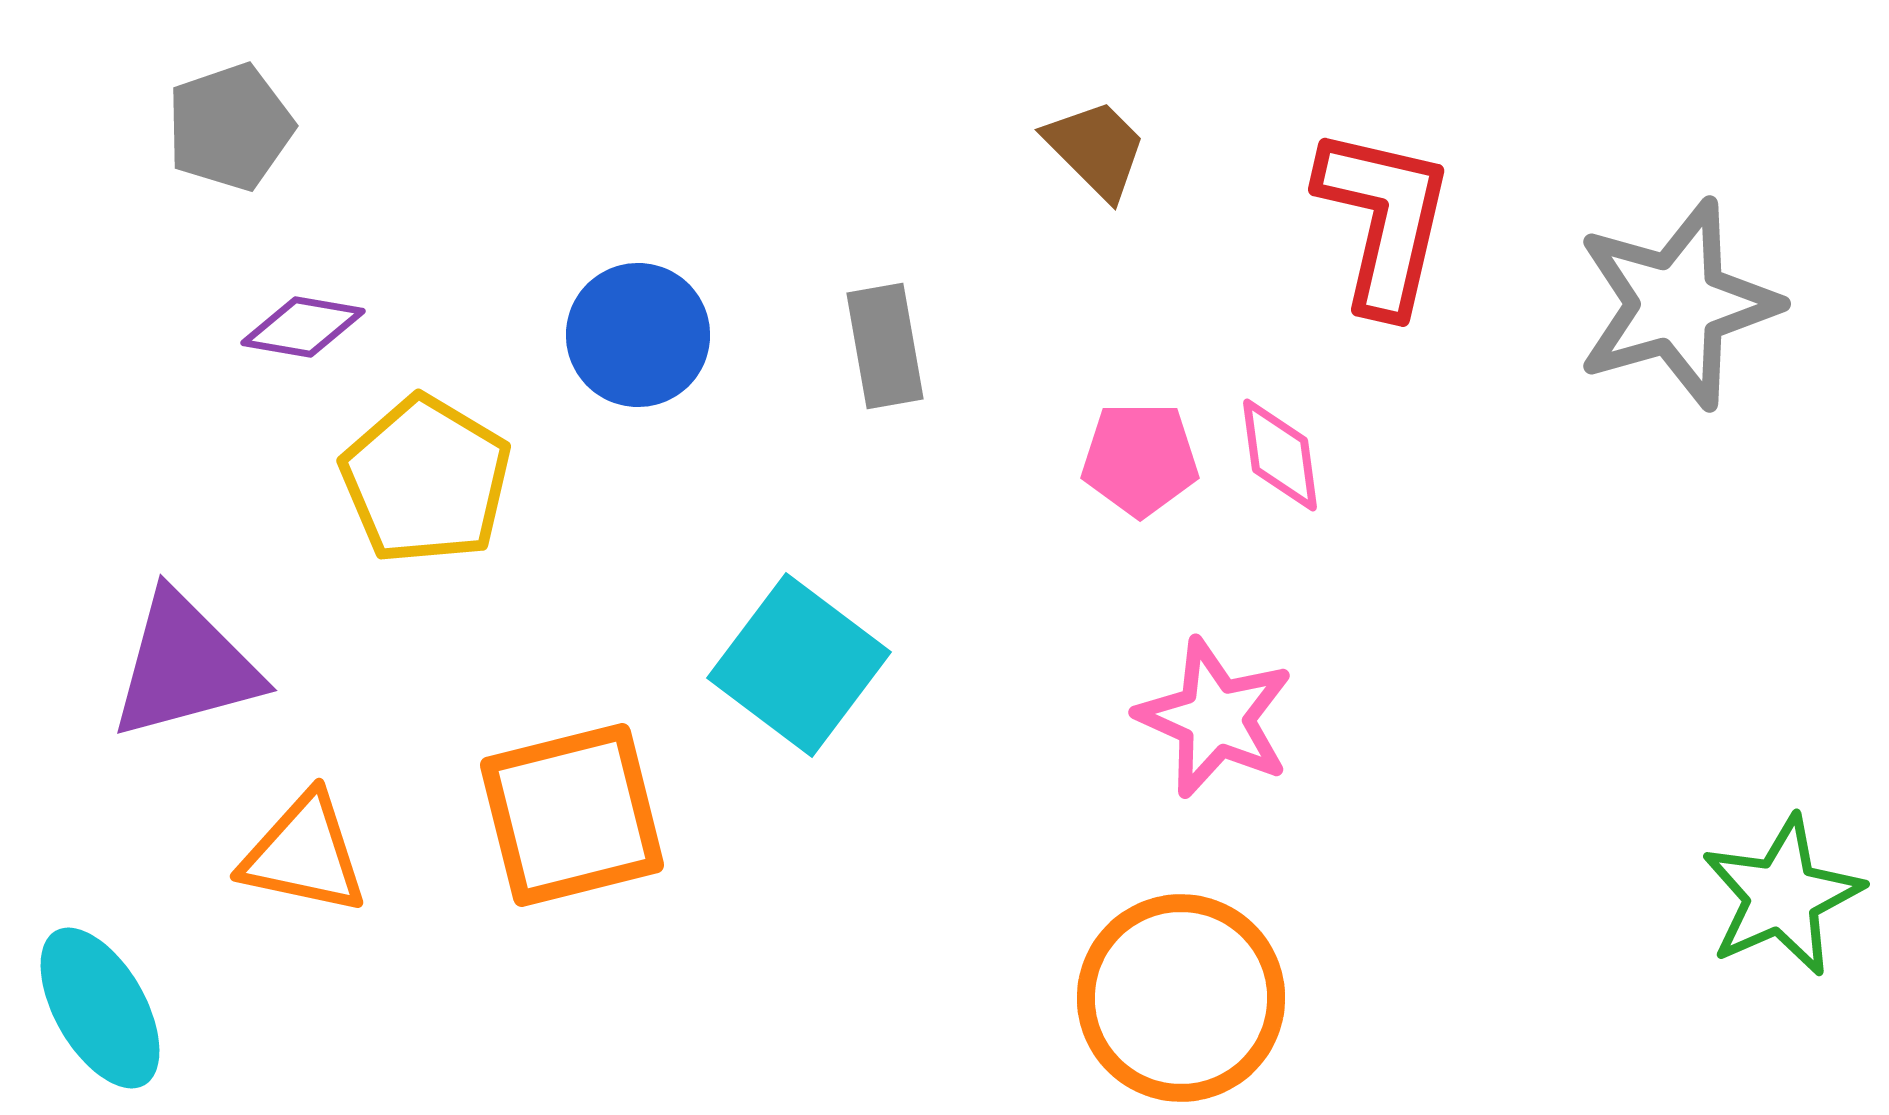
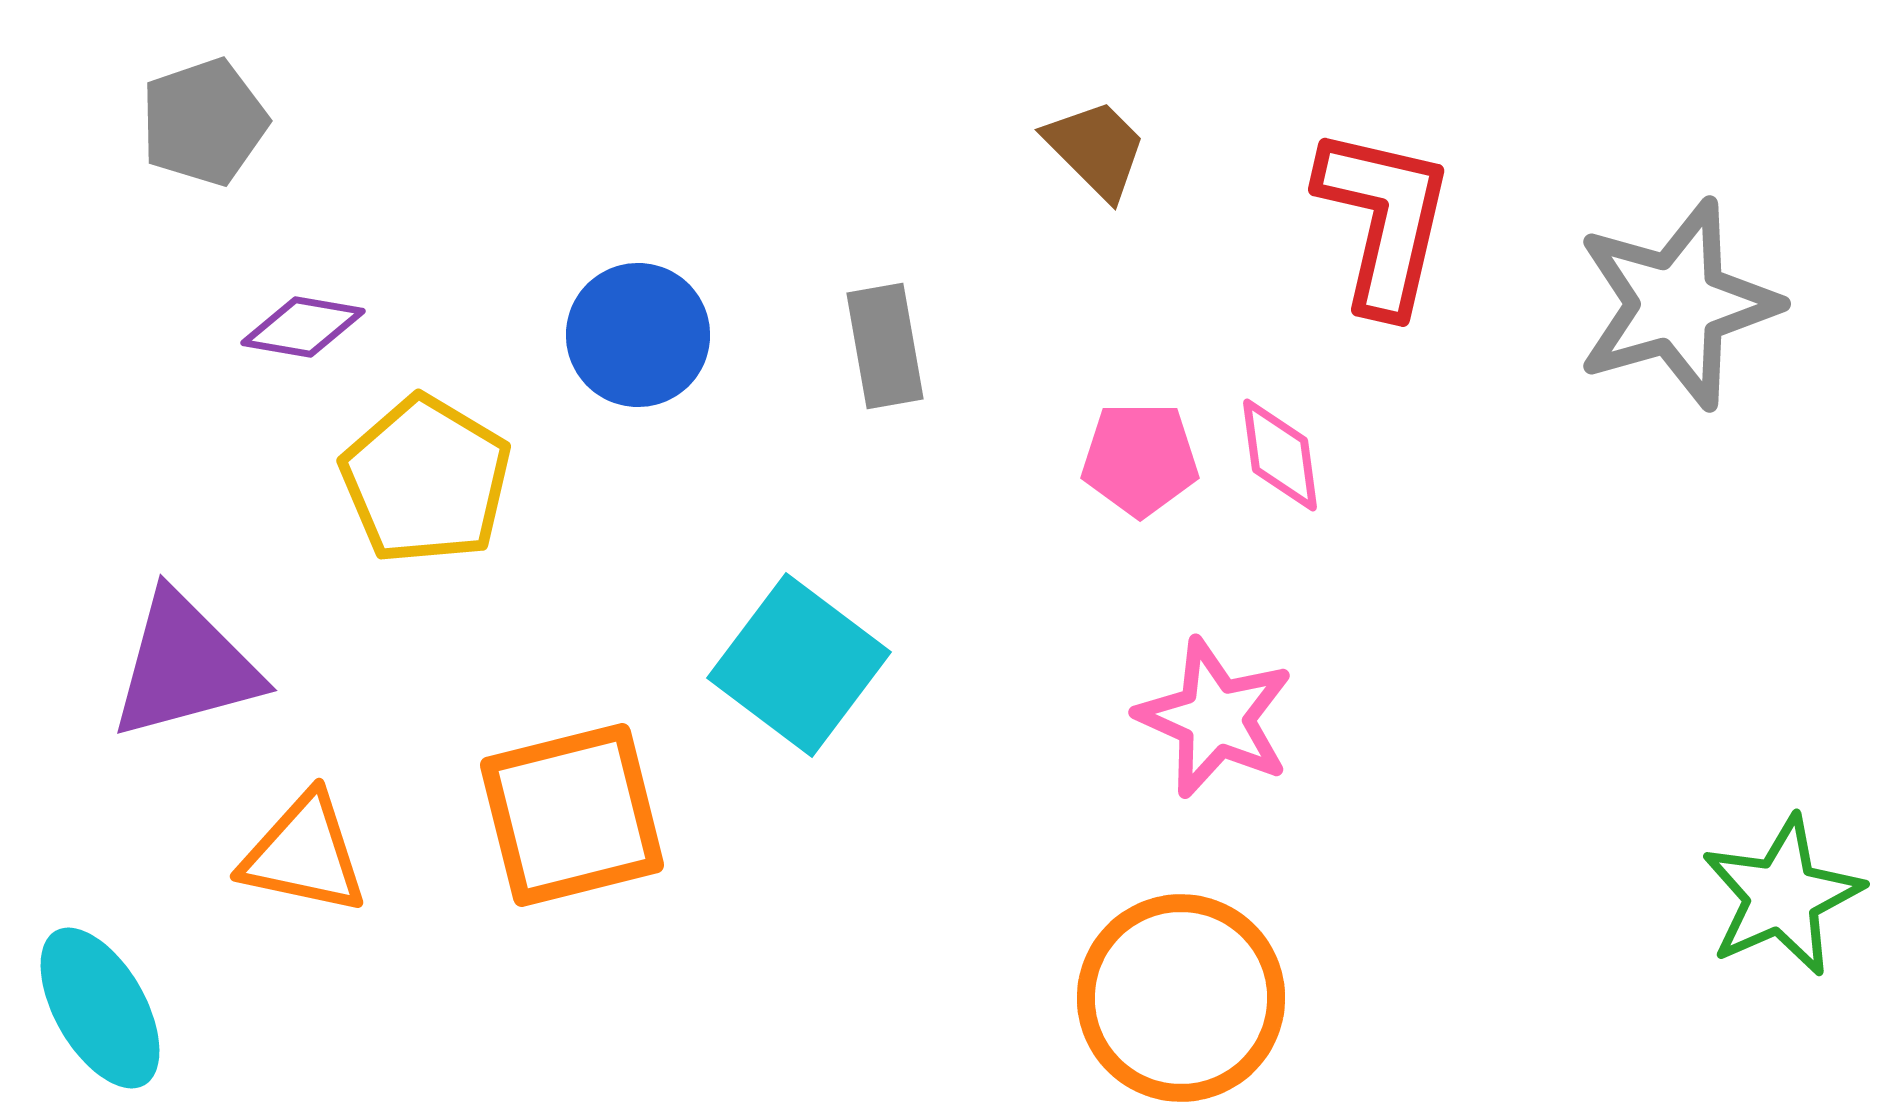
gray pentagon: moved 26 px left, 5 px up
